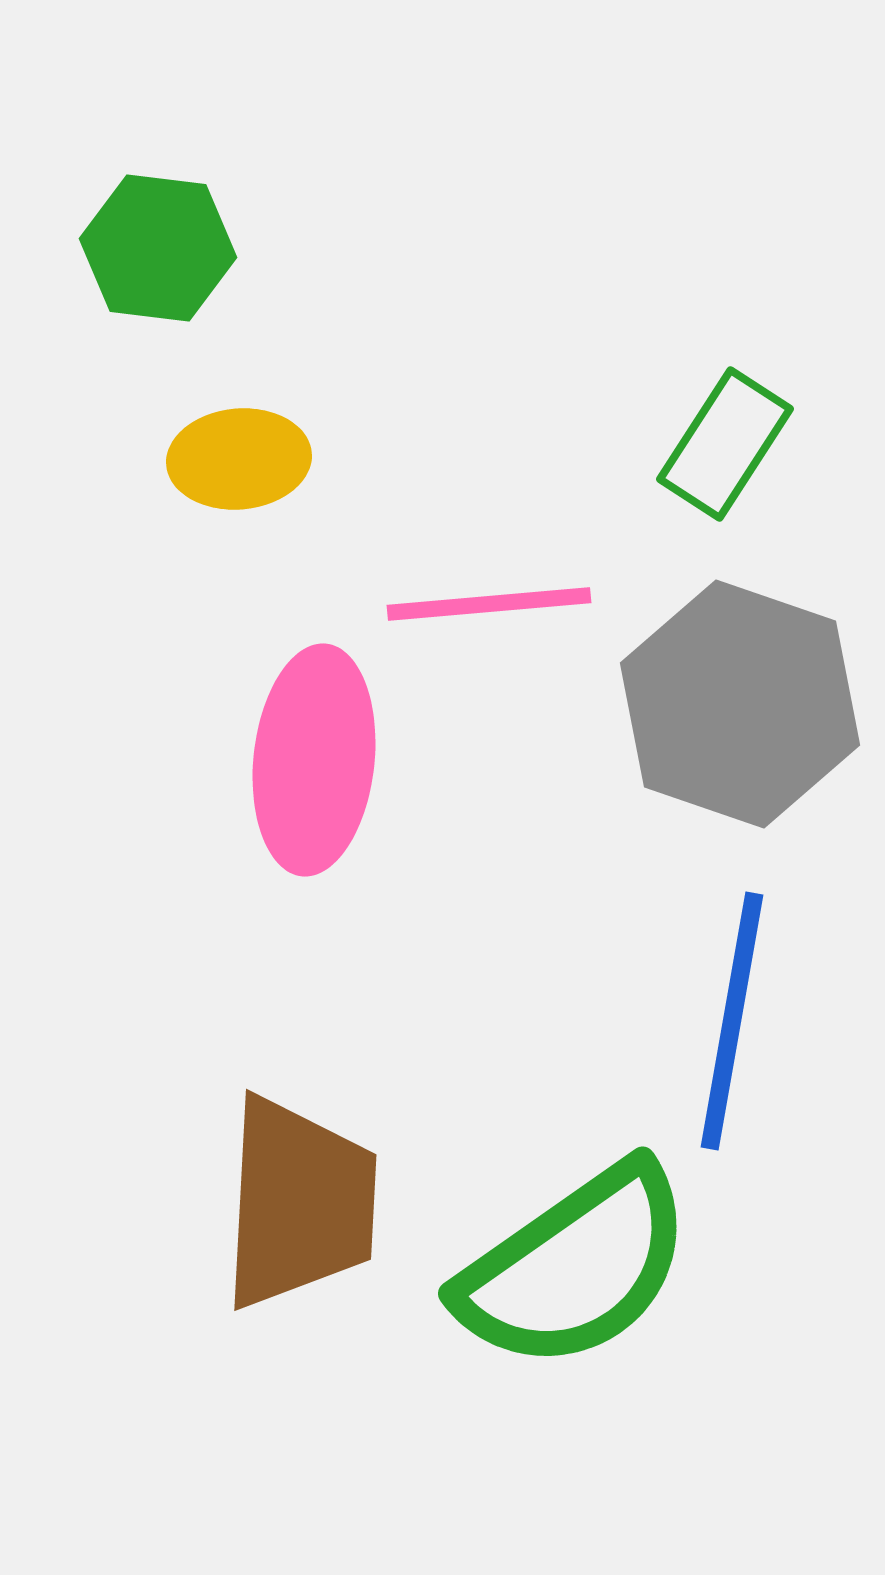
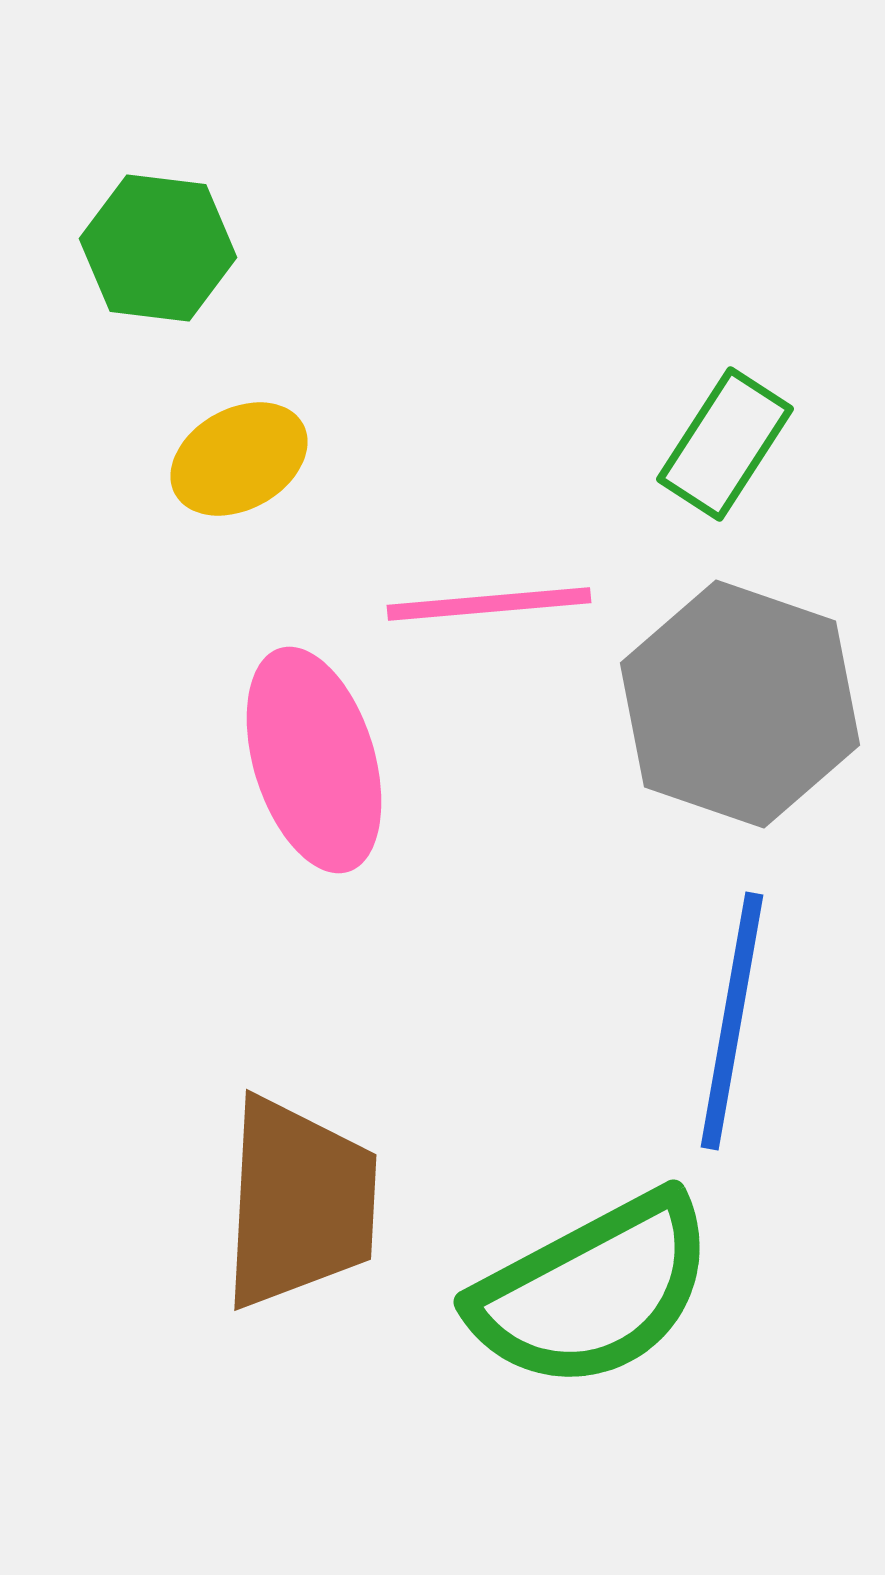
yellow ellipse: rotated 24 degrees counterclockwise
pink ellipse: rotated 23 degrees counterclockwise
green semicircle: moved 18 px right, 24 px down; rotated 7 degrees clockwise
